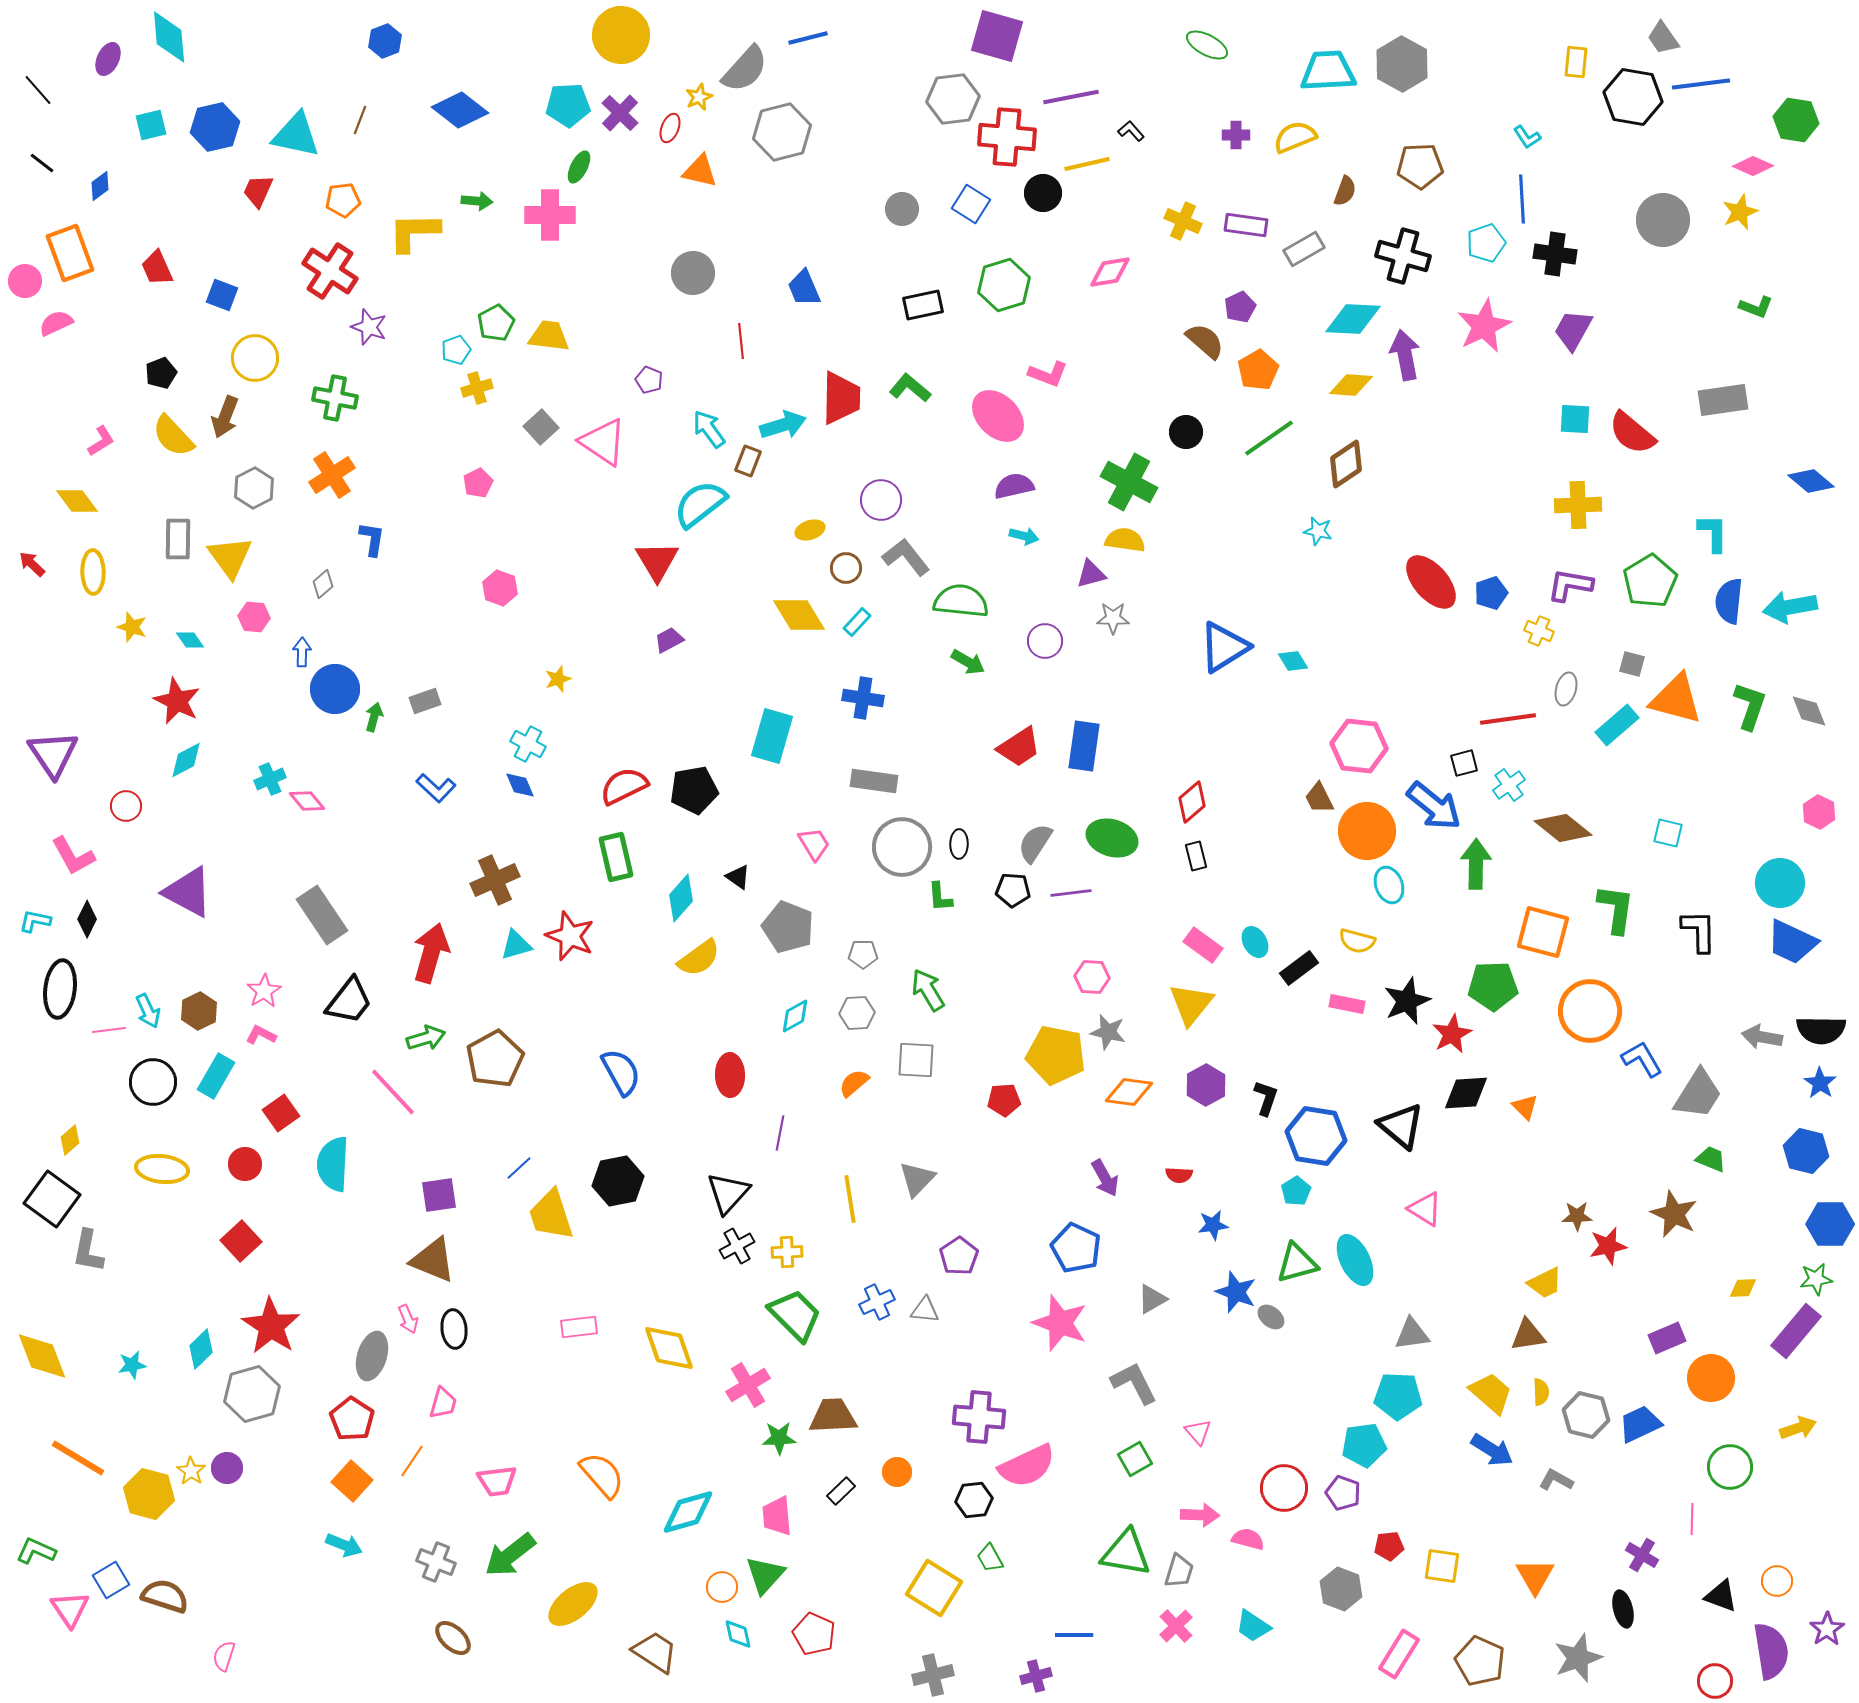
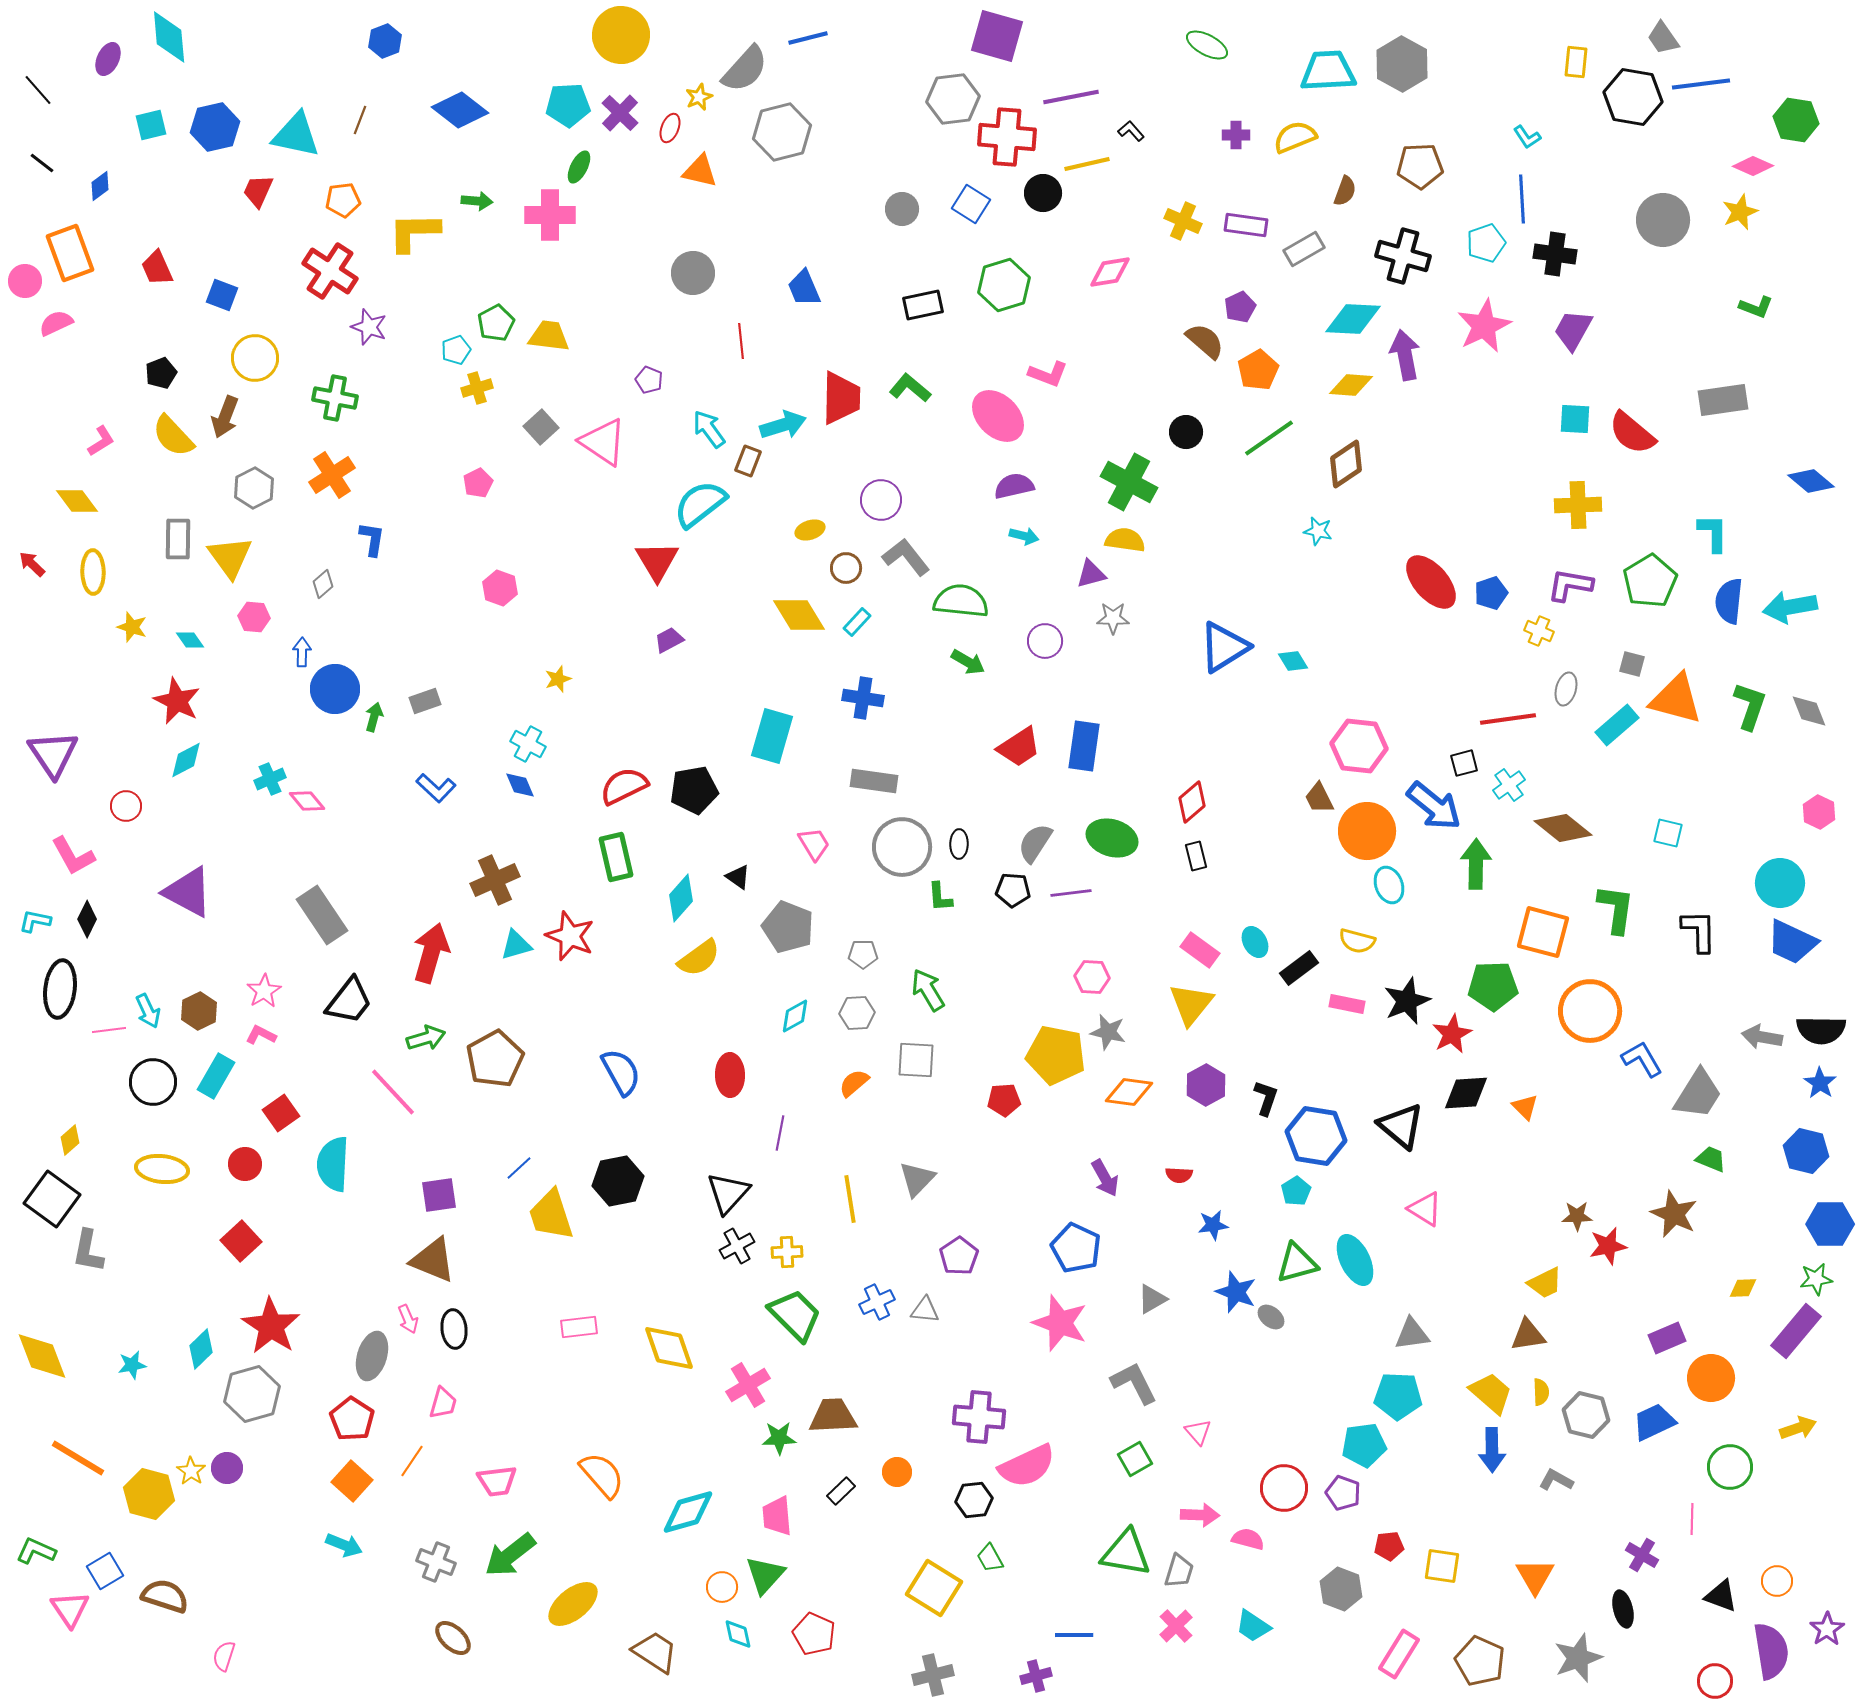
pink rectangle at (1203, 945): moved 3 px left, 5 px down
blue trapezoid at (1640, 1424): moved 14 px right, 2 px up
blue arrow at (1492, 1450): rotated 57 degrees clockwise
blue square at (111, 1580): moved 6 px left, 9 px up
